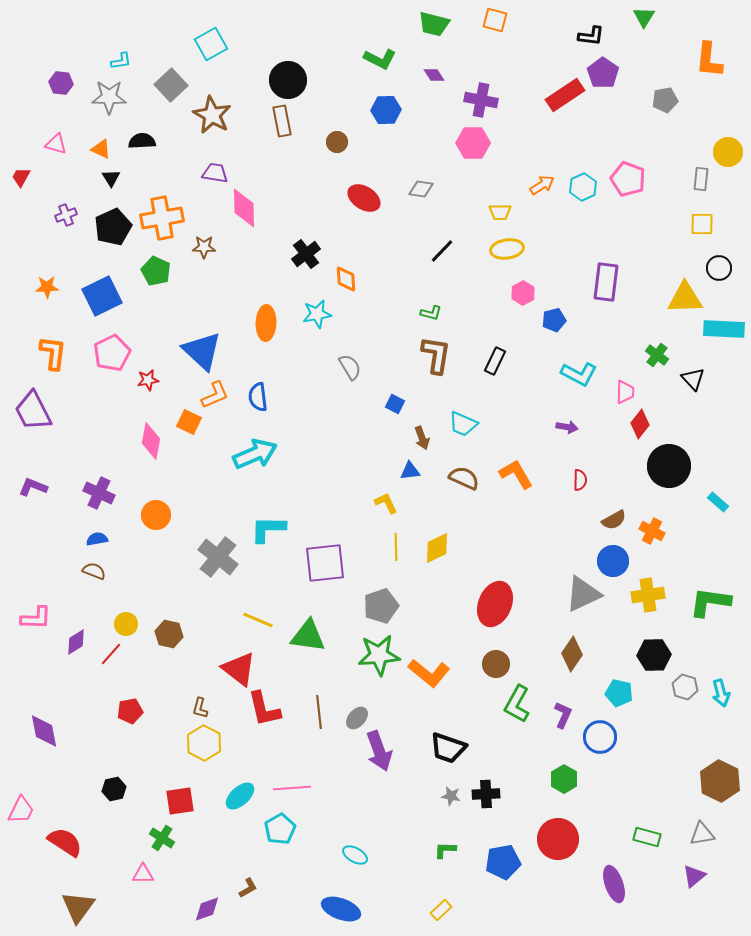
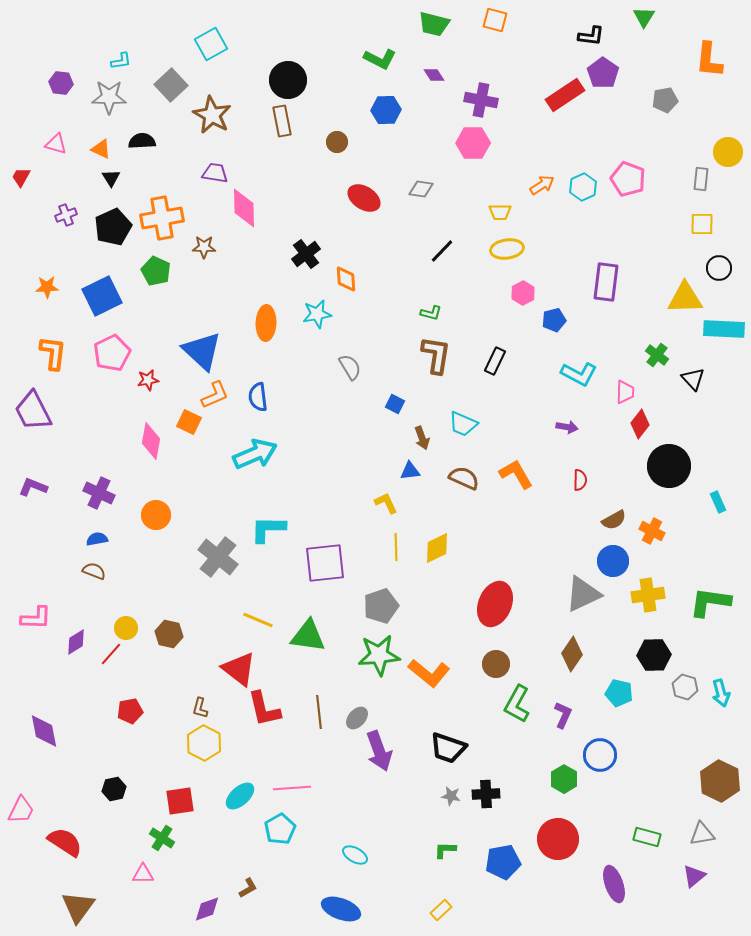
cyan rectangle at (718, 502): rotated 25 degrees clockwise
yellow circle at (126, 624): moved 4 px down
blue circle at (600, 737): moved 18 px down
